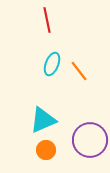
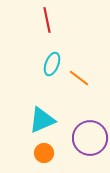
orange line: moved 7 px down; rotated 15 degrees counterclockwise
cyan triangle: moved 1 px left
purple circle: moved 2 px up
orange circle: moved 2 px left, 3 px down
